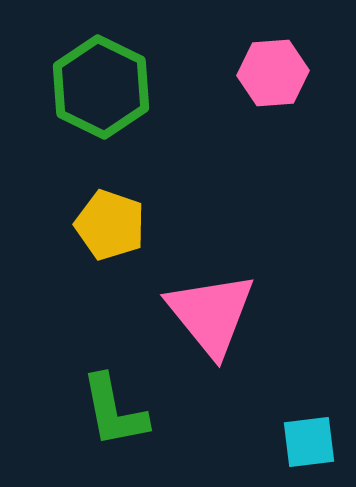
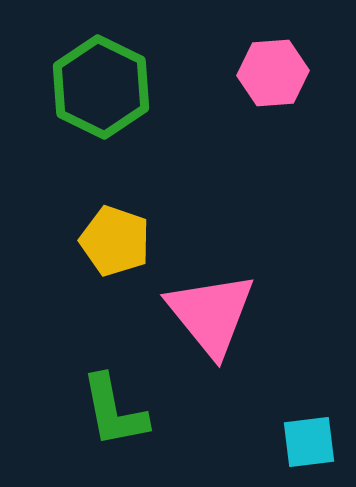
yellow pentagon: moved 5 px right, 16 px down
